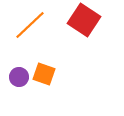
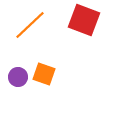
red square: rotated 12 degrees counterclockwise
purple circle: moved 1 px left
